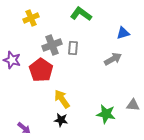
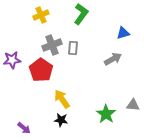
green L-shape: rotated 90 degrees clockwise
yellow cross: moved 10 px right, 3 px up
purple star: rotated 24 degrees counterclockwise
green star: rotated 24 degrees clockwise
